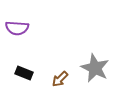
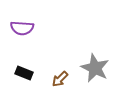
purple semicircle: moved 5 px right
